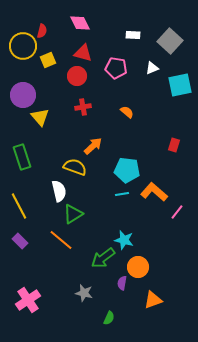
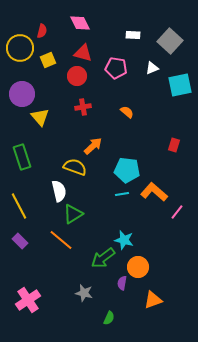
yellow circle: moved 3 px left, 2 px down
purple circle: moved 1 px left, 1 px up
